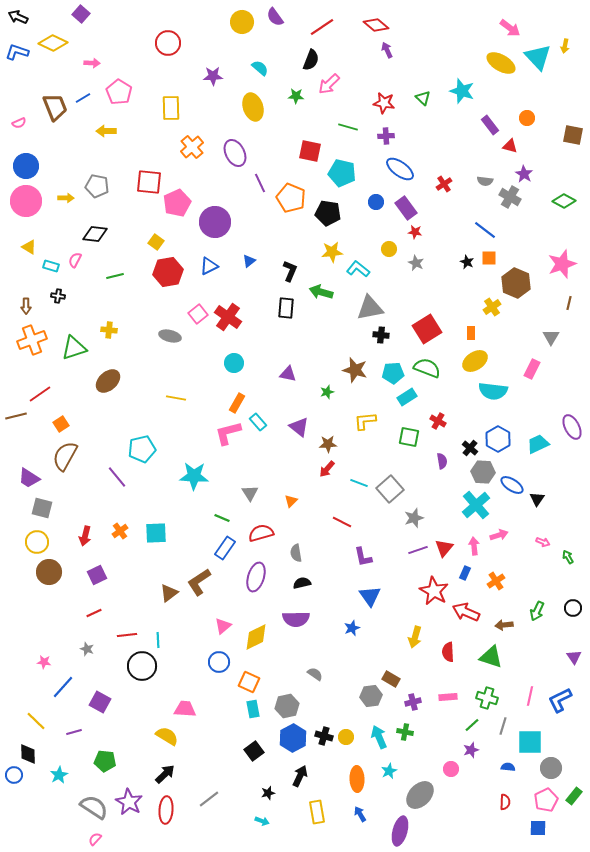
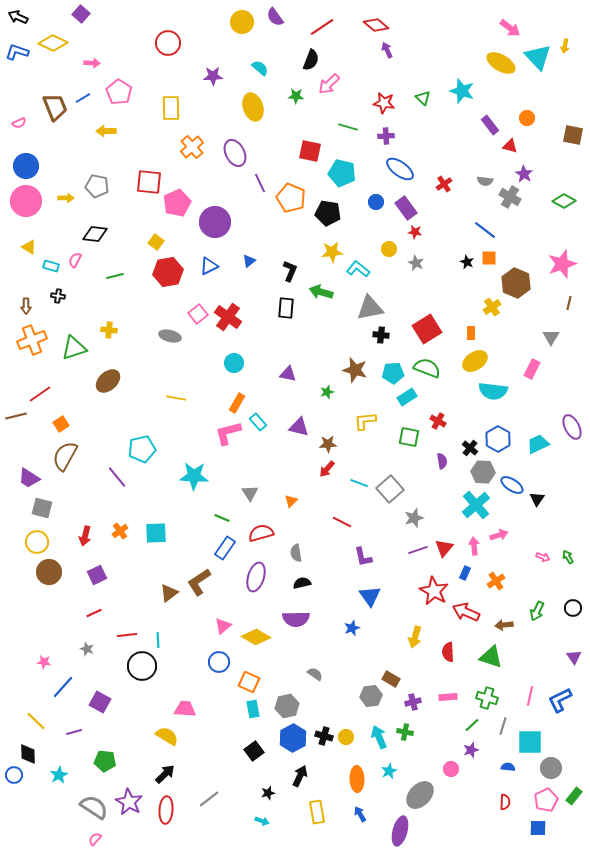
purple triangle at (299, 427): rotated 25 degrees counterclockwise
pink arrow at (543, 542): moved 15 px down
yellow diamond at (256, 637): rotated 56 degrees clockwise
